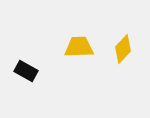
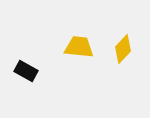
yellow trapezoid: rotated 8 degrees clockwise
